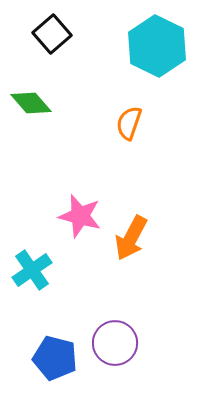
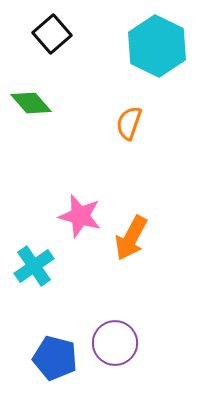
cyan cross: moved 2 px right, 4 px up
